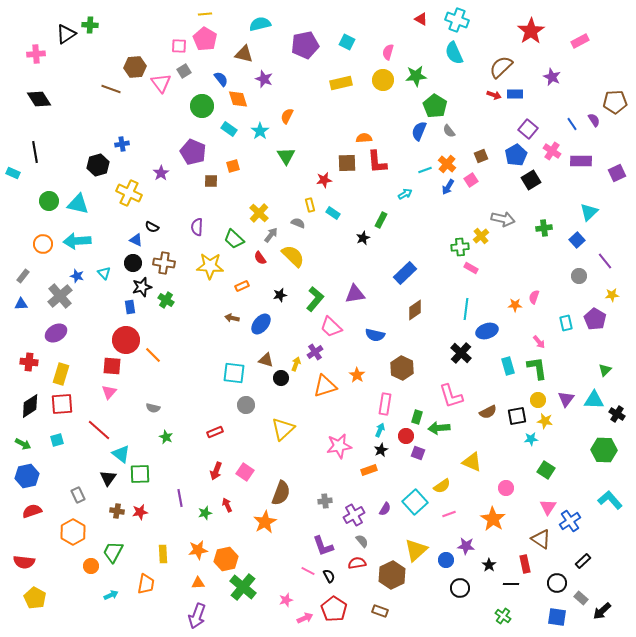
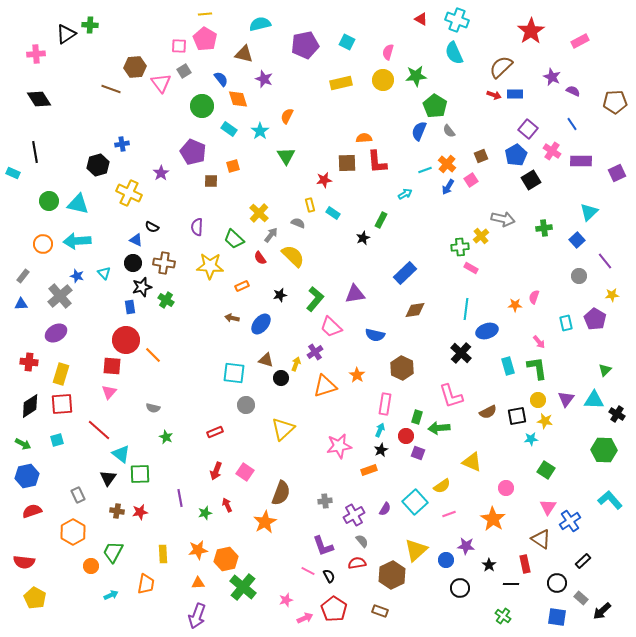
purple semicircle at (594, 120): moved 21 px left, 29 px up; rotated 32 degrees counterclockwise
brown diamond at (415, 310): rotated 25 degrees clockwise
